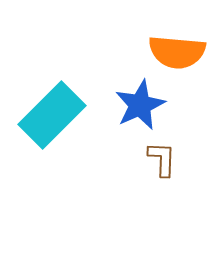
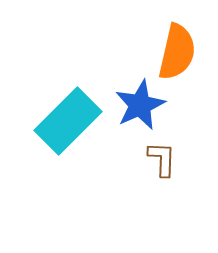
orange semicircle: rotated 82 degrees counterclockwise
cyan rectangle: moved 16 px right, 6 px down
